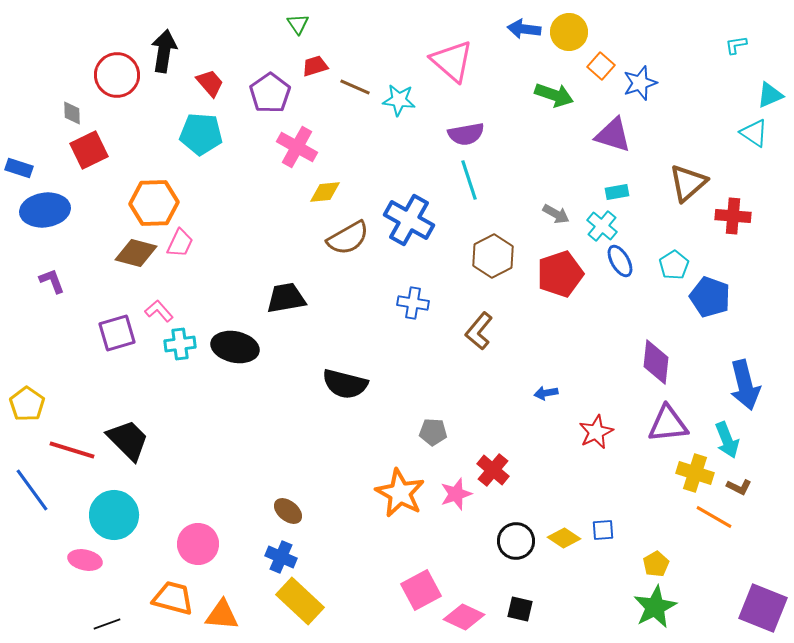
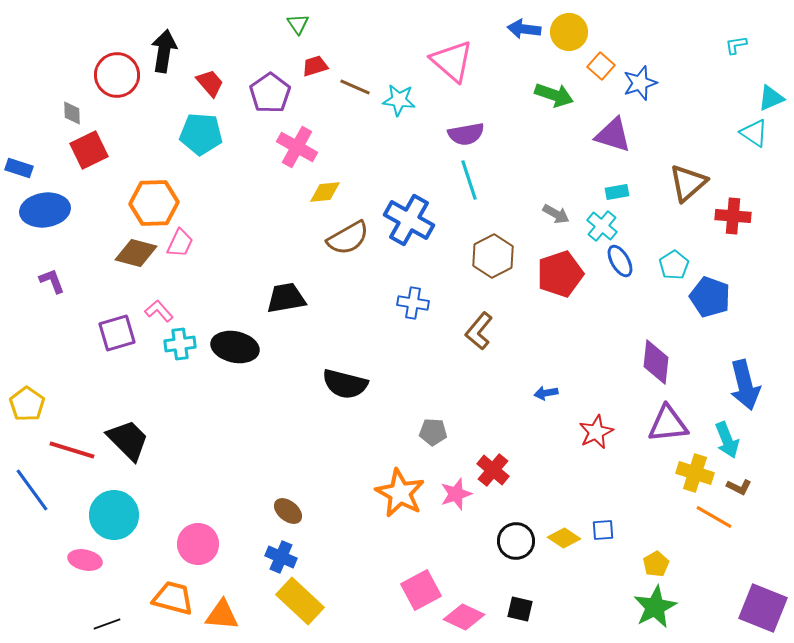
cyan triangle at (770, 95): moved 1 px right, 3 px down
